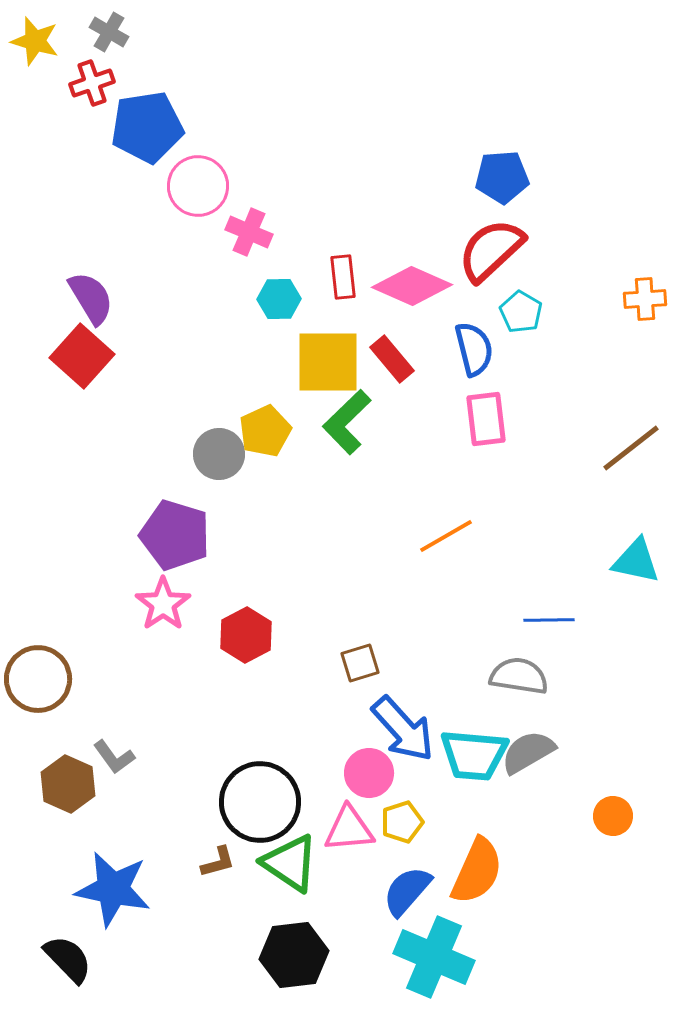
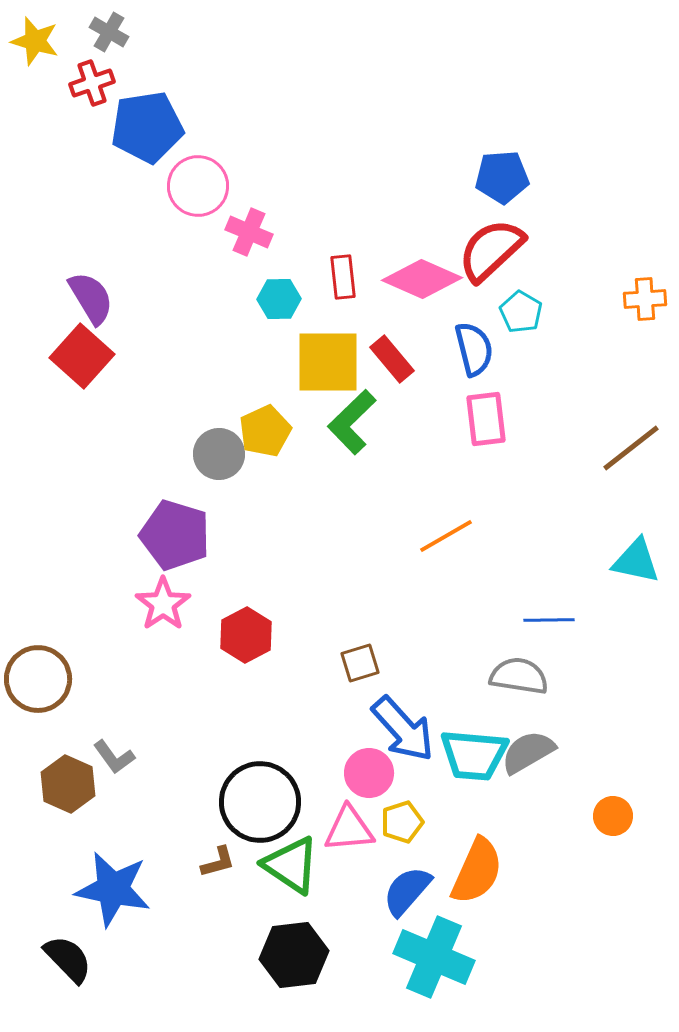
pink diamond at (412, 286): moved 10 px right, 7 px up
green L-shape at (347, 422): moved 5 px right
green triangle at (290, 863): moved 1 px right, 2 px down
